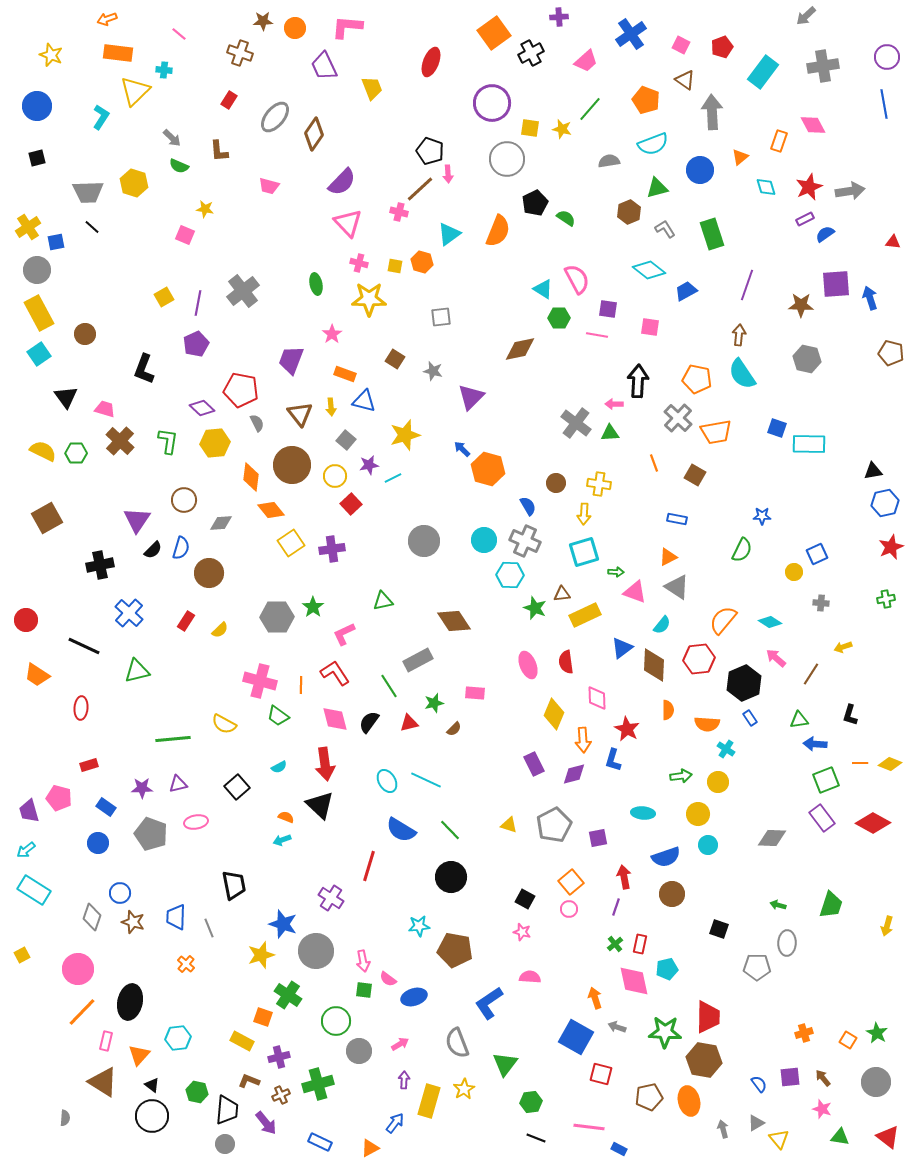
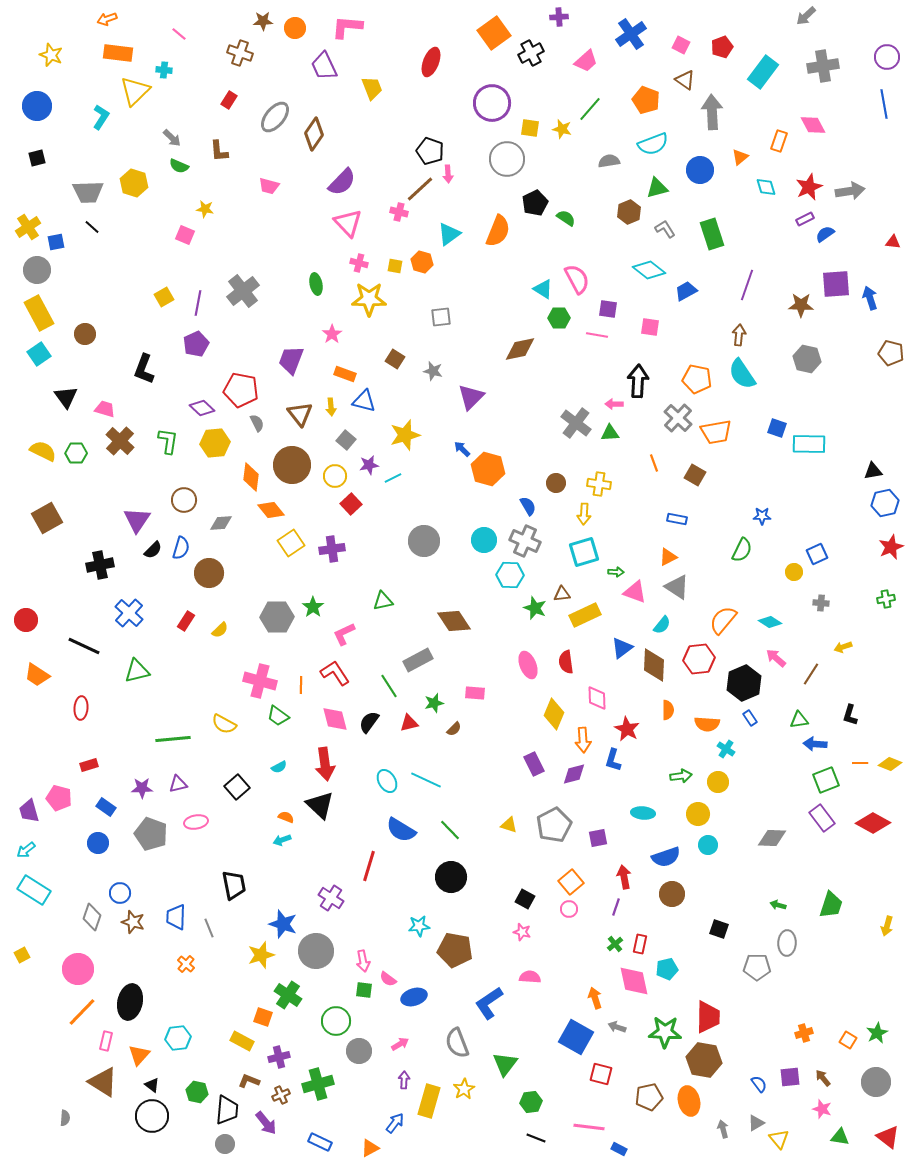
green star at (877, 1033): rotated 15 degrees clockwise
